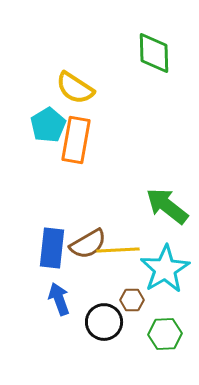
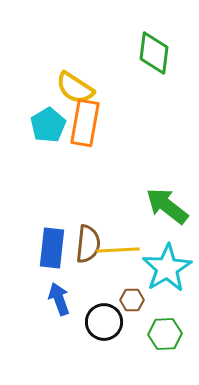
green diamond: rotated 9 degrees clockwise
orange rectangle: moved 9 px right, 17 px up
brown semicircle: rotated 54 degrees counterclockwise
cyan star: moved 2 px right, 1 px up
